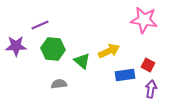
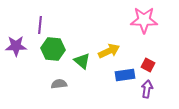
pink star: rotated 8 degrees counterclockwise
purple line: rotated 60 degrees counterclockwise
purple arrow: moved 4 px left
